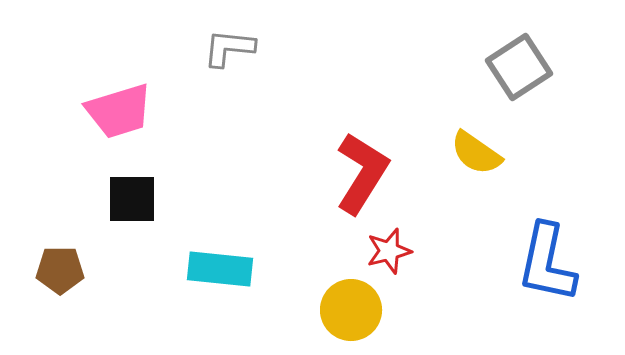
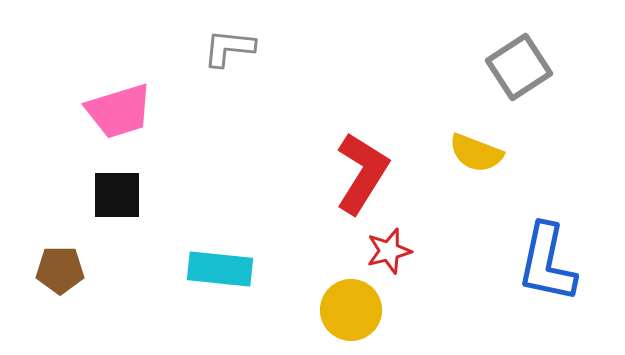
yellow semicircle: rotated 14 degrees counterclockwise
black square: moved 15 px left, 4 px up
